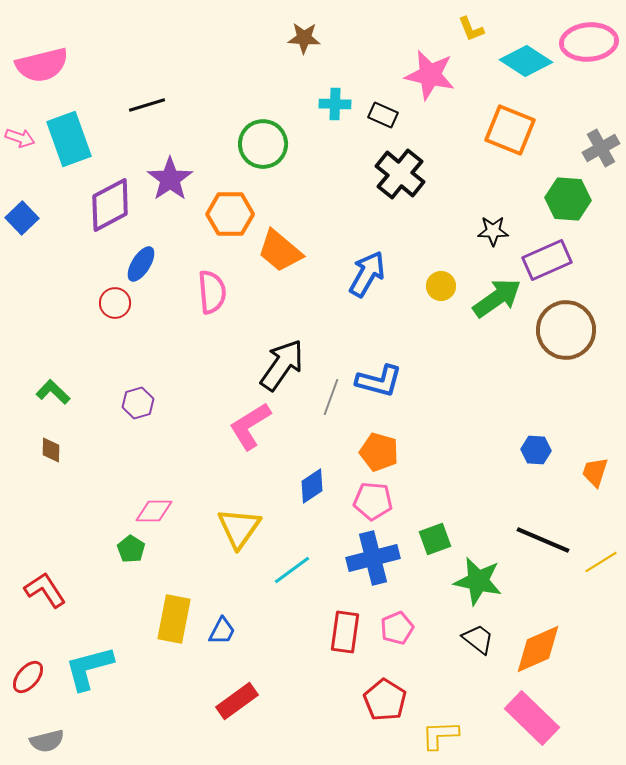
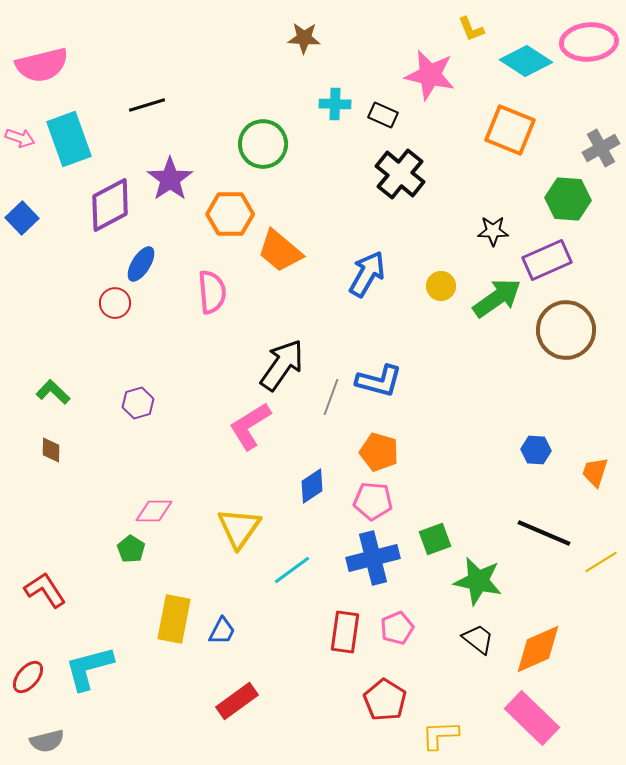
black line at (543, 540): moved 1 px right, 7 px up
